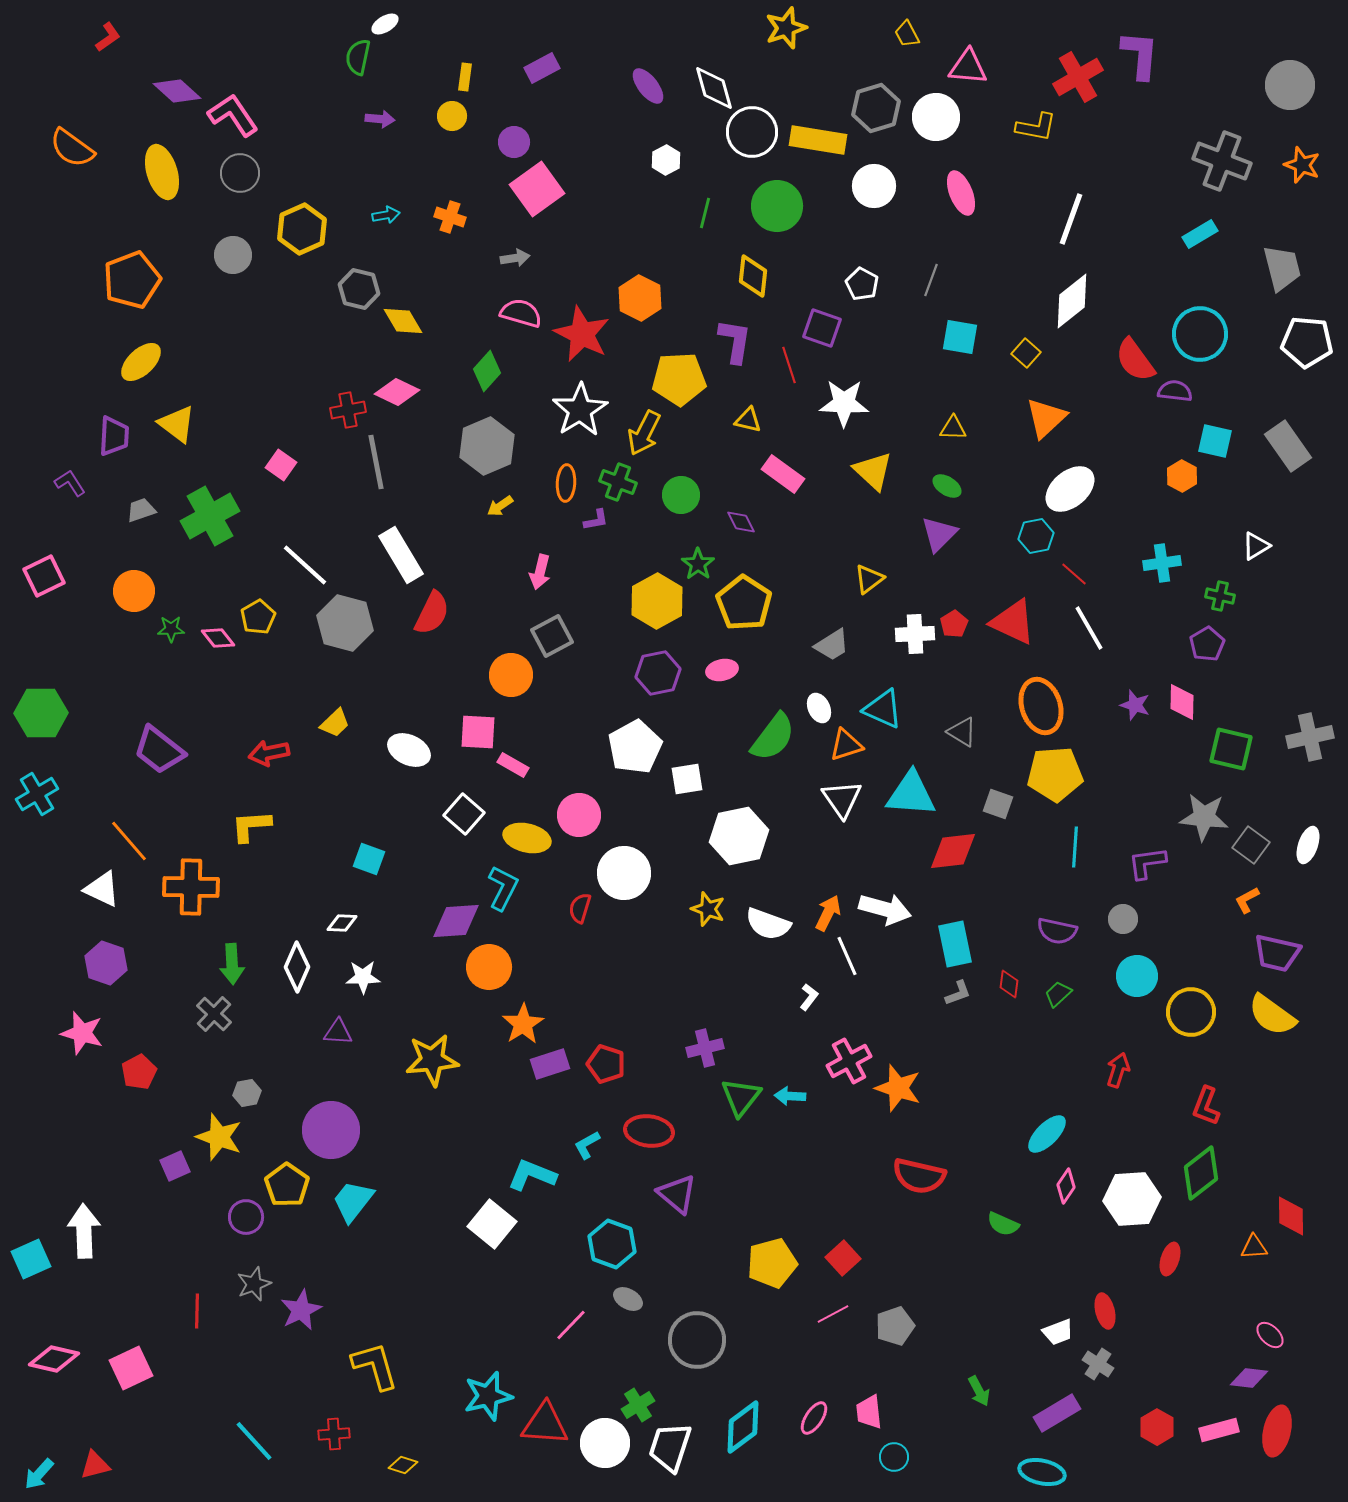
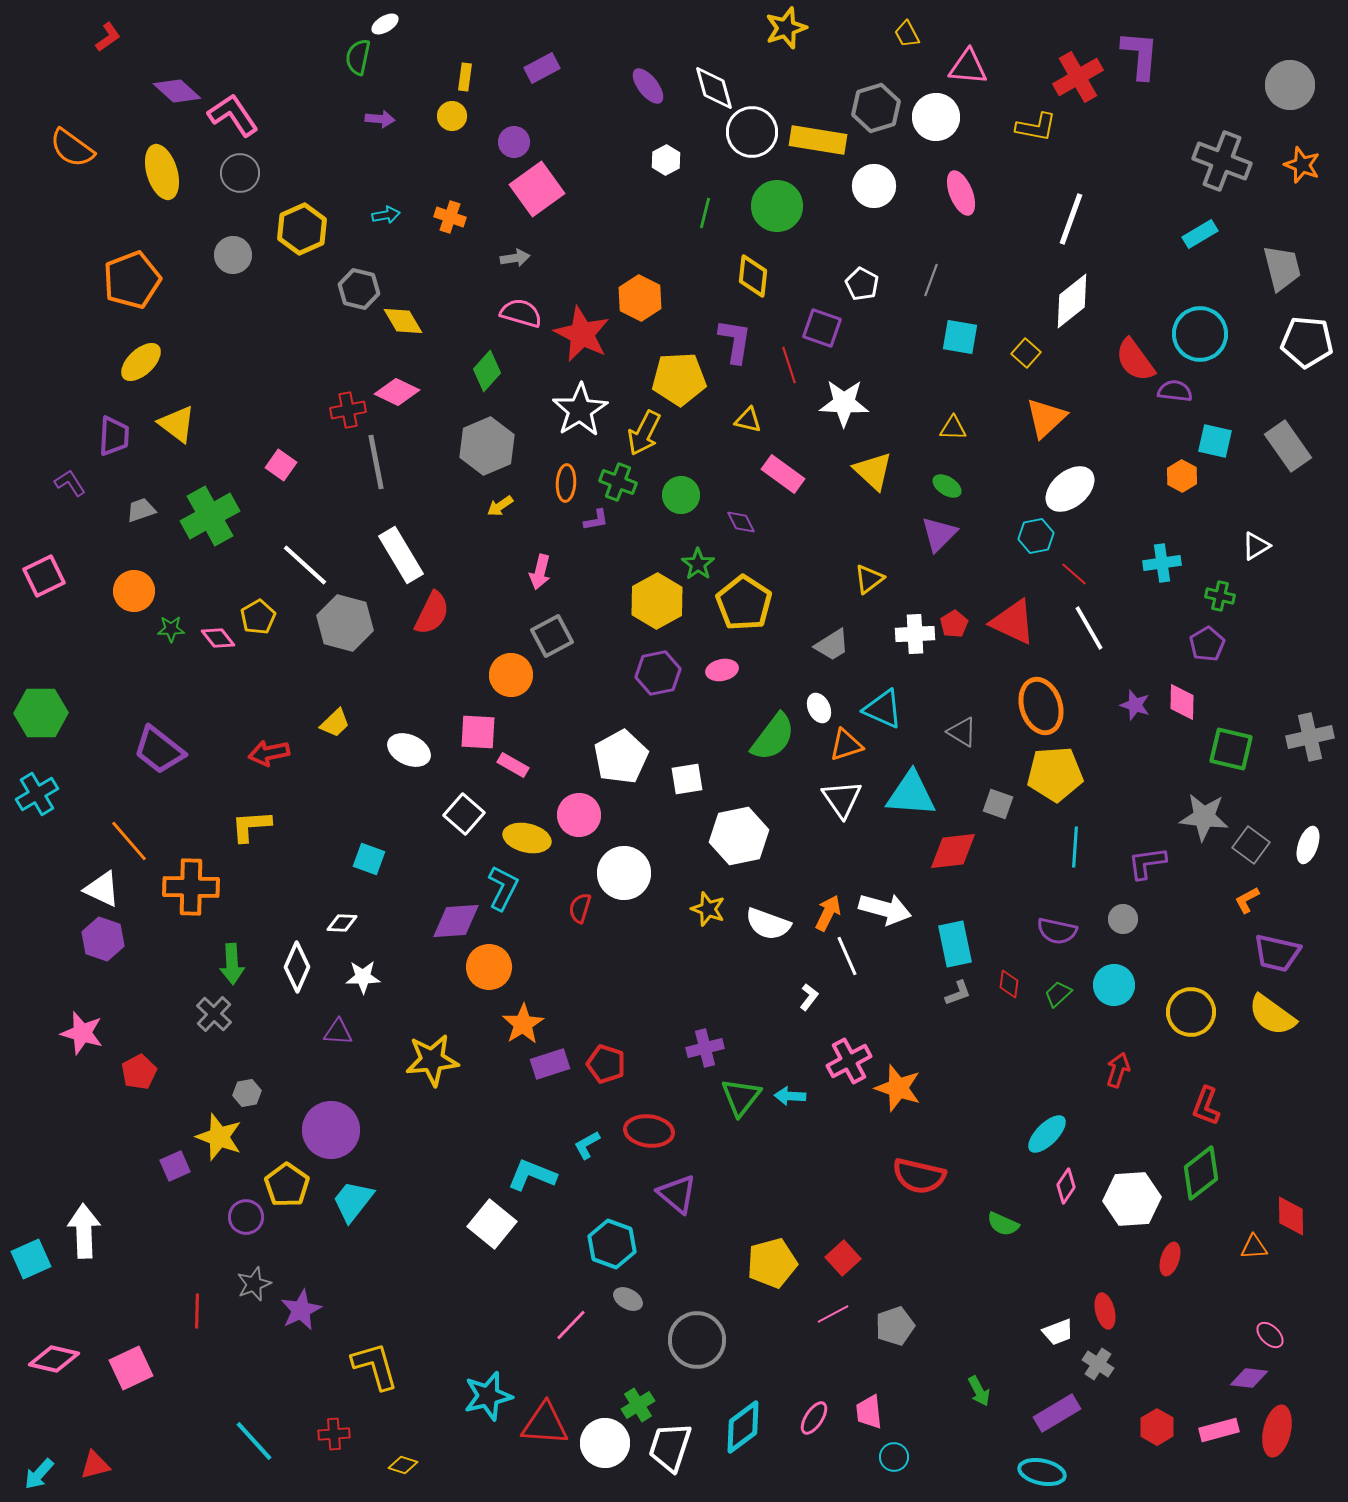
white pentagon at (635, 747): moved 14 px left, 10 px down
purple hexagon at (106, 963): moved 3 px left, 24 px up
cyan circle at (1137, 976): moved 23 px left, 9 px down
